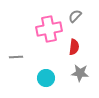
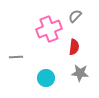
pink cross: rotated 10 degrees counterclockwise
